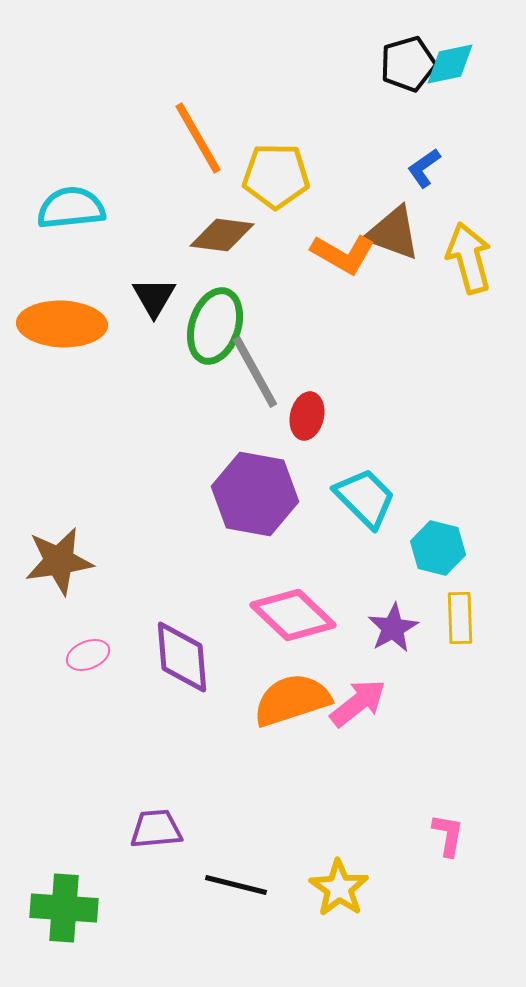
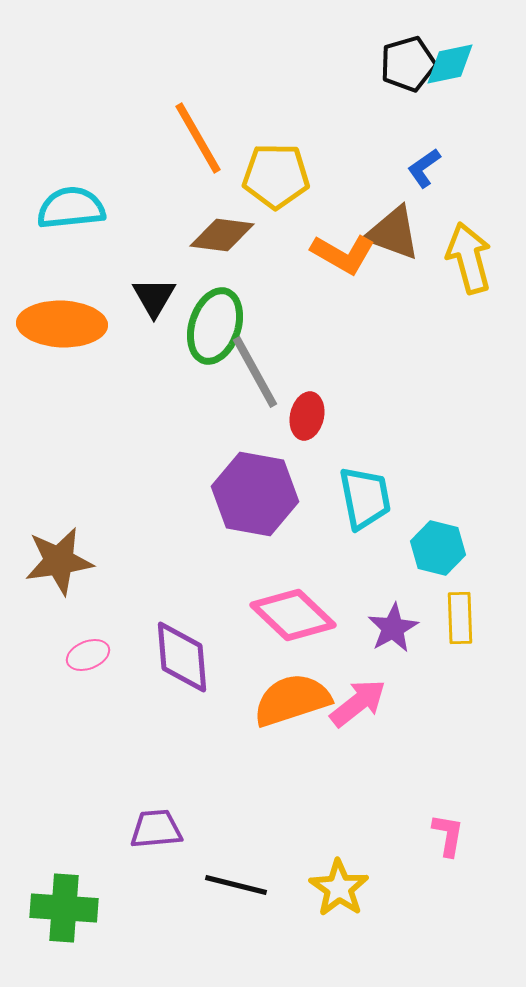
cyan trapezoid: rotated 34 degrees clockwise
